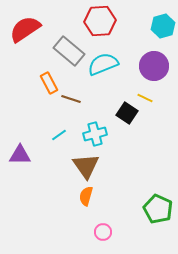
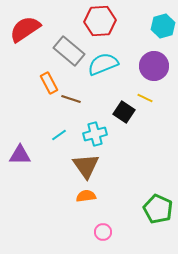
black square: moved 3 px left, 1 px up
orange semicircle: rotated 66 degrees clockwise
